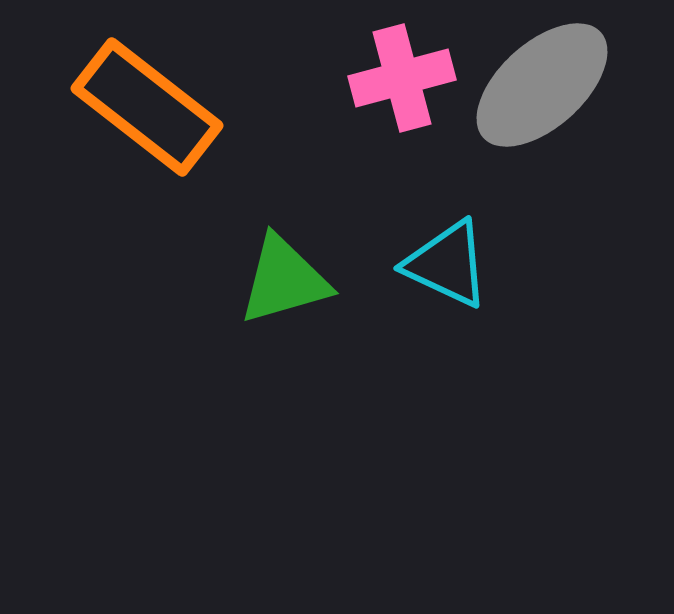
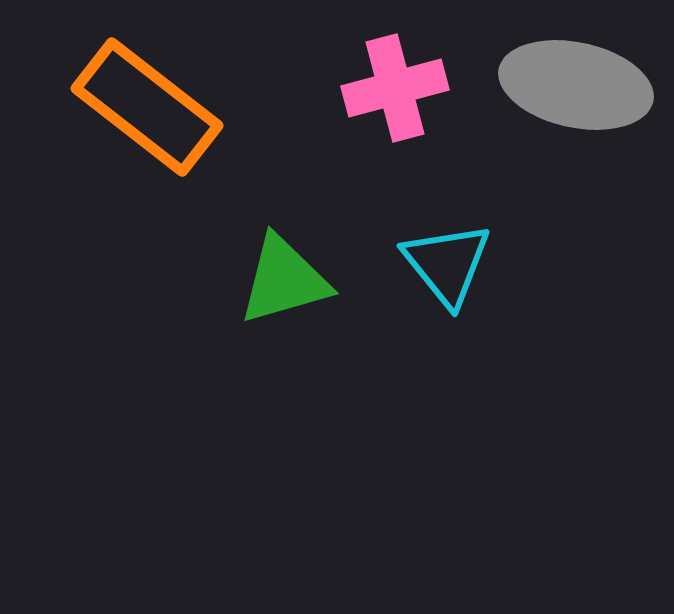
pink cross: moved 7 px left, 10 px down
gray ellipse: moved 34 px right; rotated 54 degrees clockwise
cyan triangle: rotated 26 degrees clockwise
